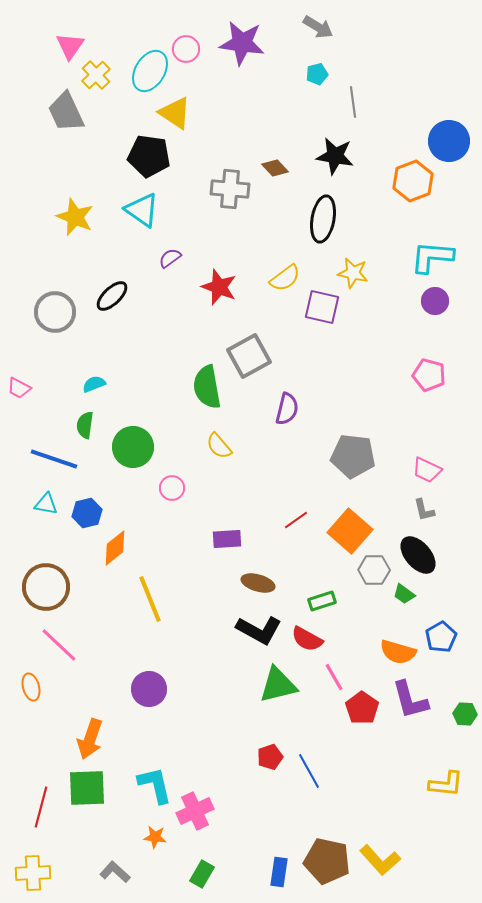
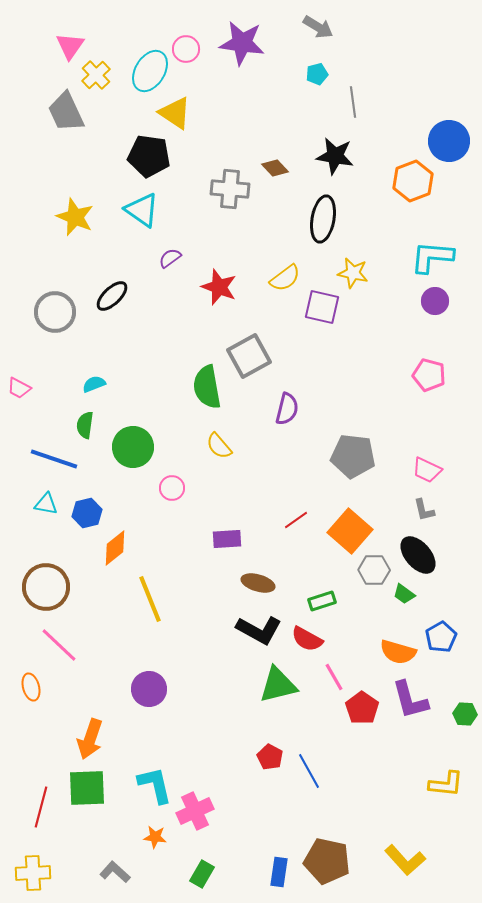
red pentagon at (270, 757): rotated 25 degrees counterclockwise
yellow L-shape at (380, 860): moved 25 px right
